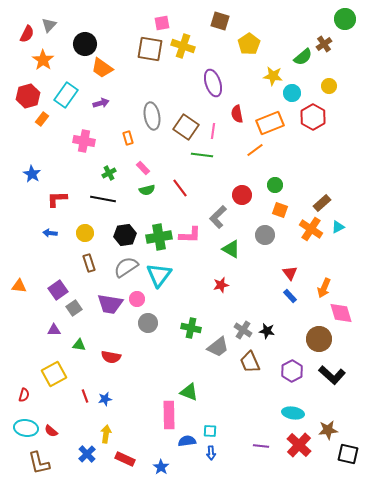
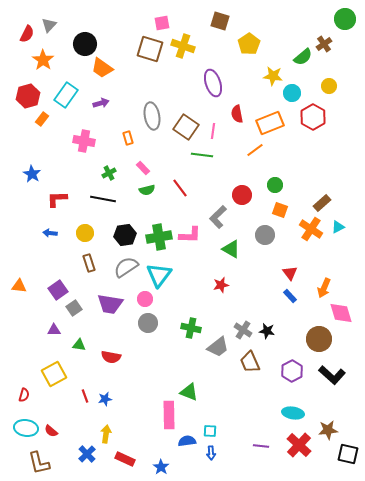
brown square at (150, 49): rotated 8 degrees clockwise
pink circle at (137, 299): moved 8 px right
